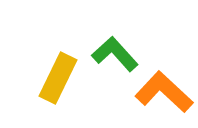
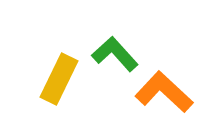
yellow rectangle: moved 1 px right, 1 px down
